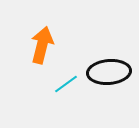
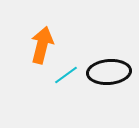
cyan line: moved 9 px up
